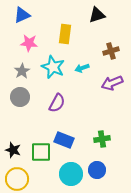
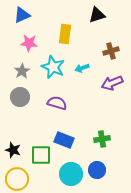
purple semicircle: rotated 102 degrees counterclockwise
green square: moved 3 px down
